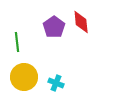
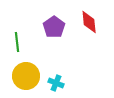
red diamond: moved 8 px right
yellow circle: moved 2 px right, 1 px up
